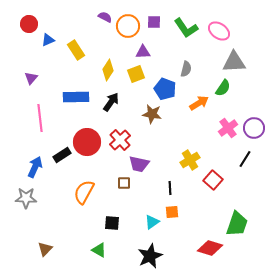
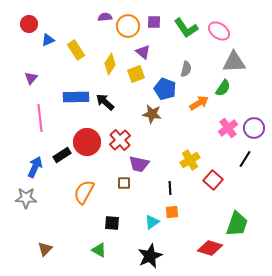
purple semicircle at (105, 17): rotated 32 degrees counterclockwise
purple triangle at (143, 52): rotated 42 degrees clockwise
yellow diamond at (108, 70): moved 2 px right, 6 px up
black arrow at (111, 102): moved 6 px left; rotated 84 degrees counterclockwise
